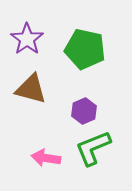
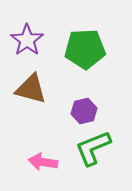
purple star: moved 1 px down
green pentagon: rotated 15 degrees counterclockwise
purple hexagon: rotated 10 degrees clockwise
pink arrow: moved 3 px left, 4 px down
